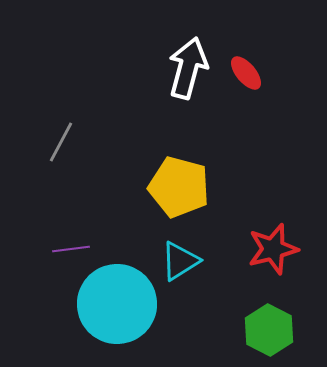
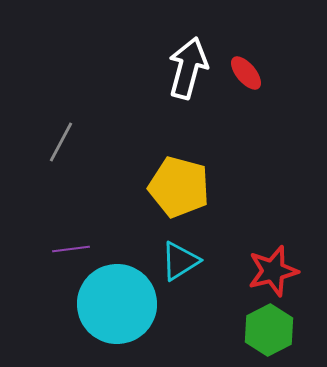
red star: moved 22 px down
green hexagon: rotated 6 degrees clockwise
